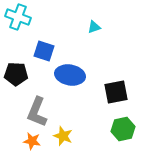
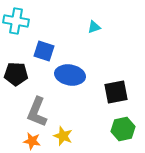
cyan cross: moved 2 px left, 4 px down; rotated 10 degrees counterclockwise
